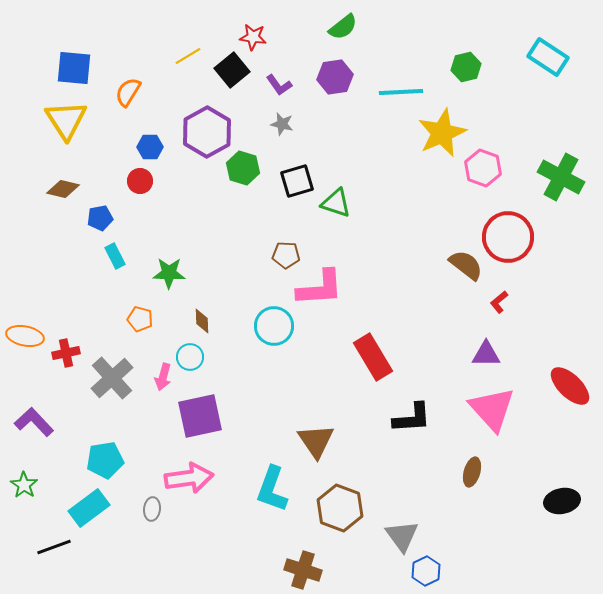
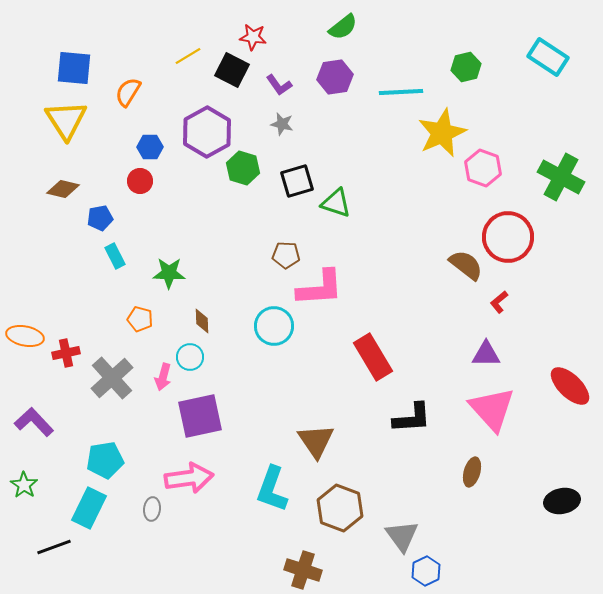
black square at (232, 70): rotated 24 degrees counterclockwise
cyan rectangle at (89, 508): rotated 27 degrees counterclockwise
